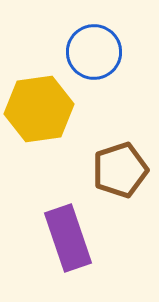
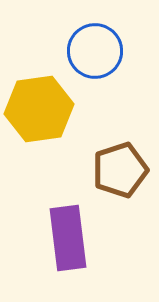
blue circle: moved 1 px right, 1 px up
purple rectangle: rotated 12 degrees clockwise
